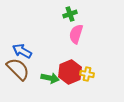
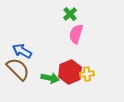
green cross: rotated 24 degrees counterclockwise
yellow cross: rotated 16 degrees counterclockwise
